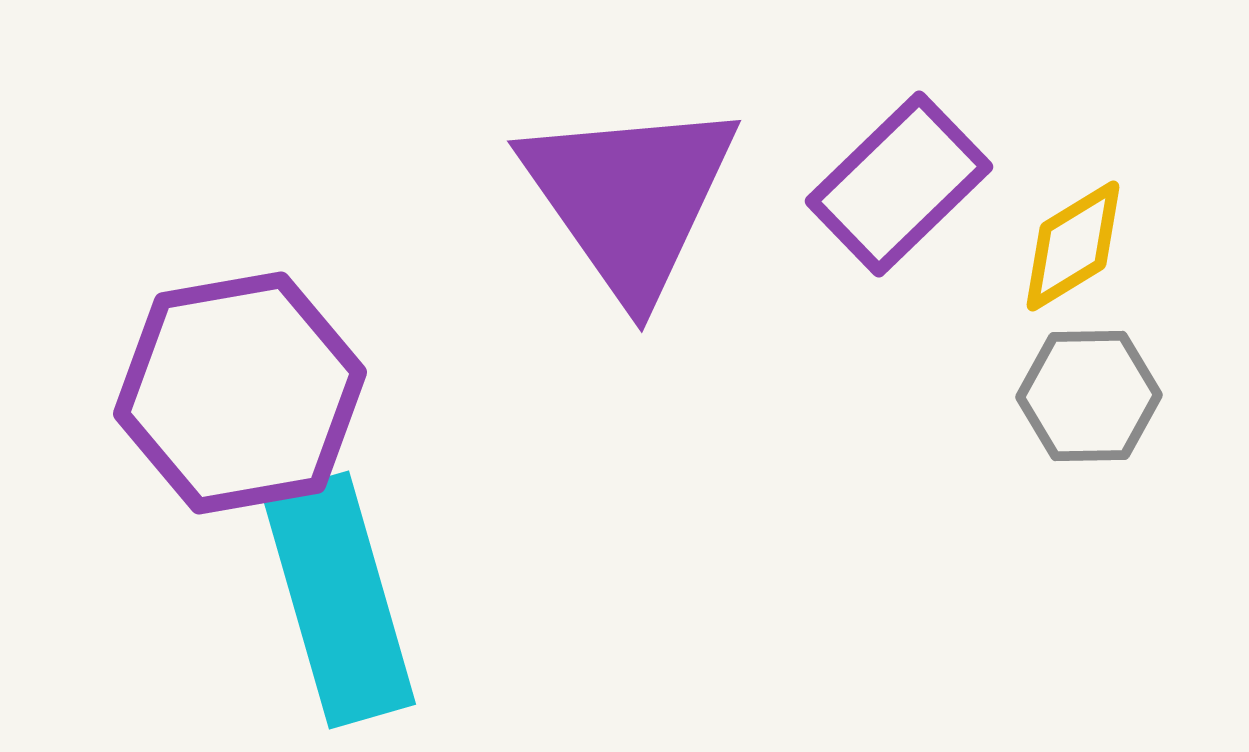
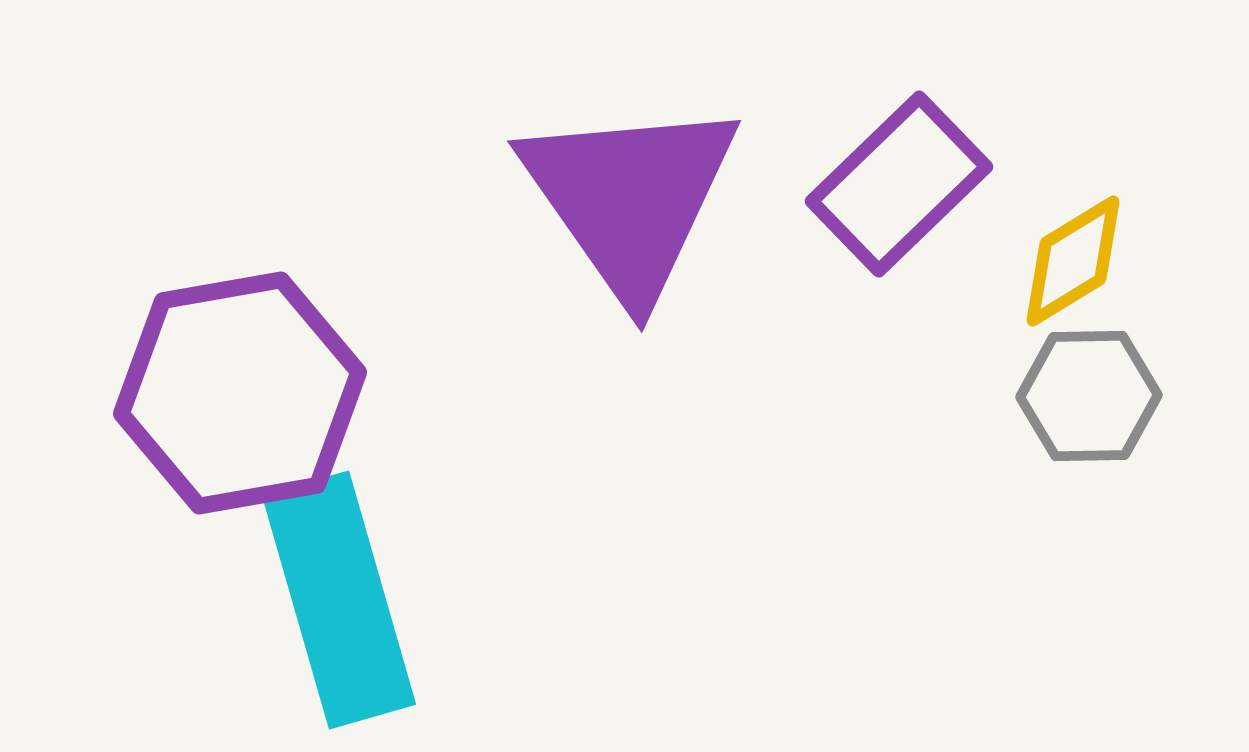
yellow diamond: moved 15 px down
